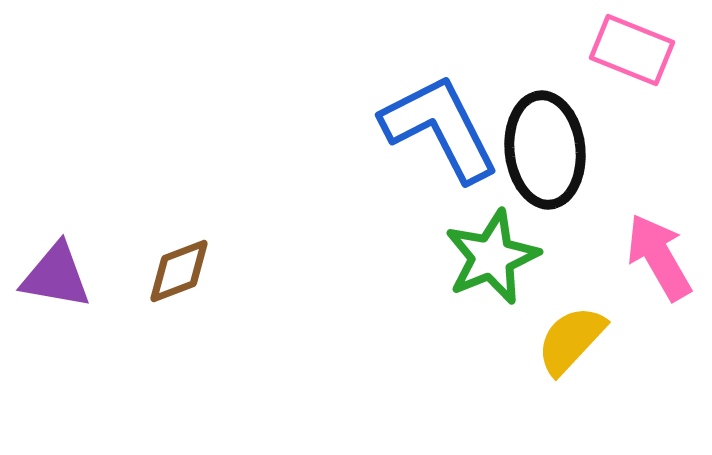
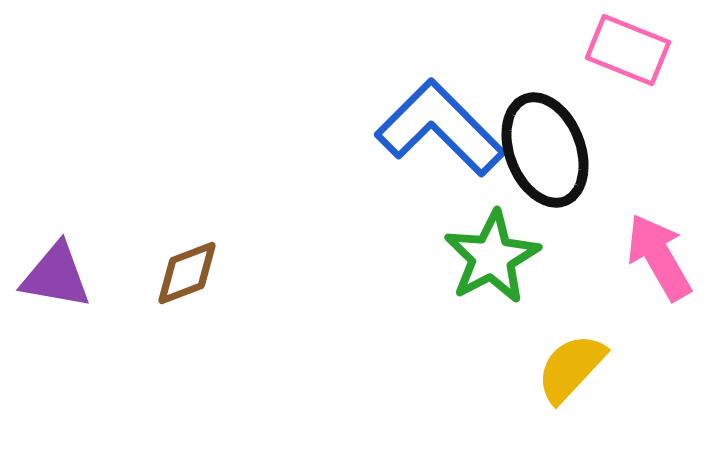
pink rectangle: moved 4 px left
blue L-shape: rotated 18 degrees counterclockwise
black ellipse: rotated 15 degrees counterclockwise
green star: rotated 6 degrees counterclockwise
brown diamond: moved 8 px right, 2 px down
yellow semicircle: moved 28 px down
